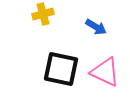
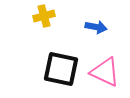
yellow cross: moved 1 px right, 2 px down
blue arrow: rotated 20 degrees counterclockwise
